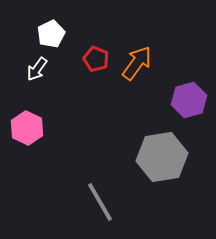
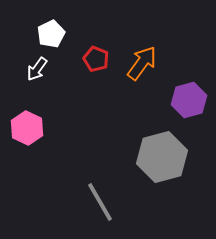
orange arrow: moved 5 px right
gray hexagon: rotated 6 degrees counterclockwise
